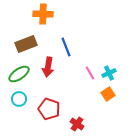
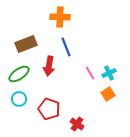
orange cross: moved 17 px right, 3 px down
red arrow: moved 1 px right, 1 px up
